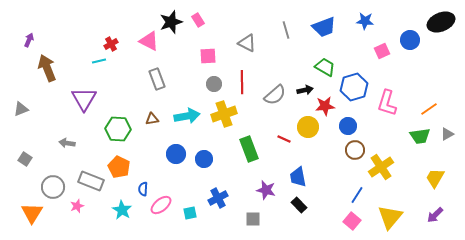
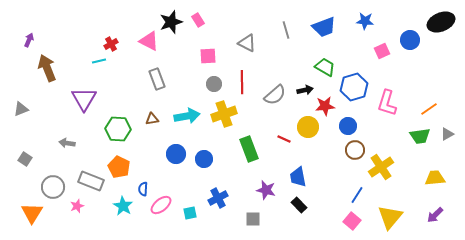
yellow trapezoid at (435, 178): rotated 55 degrees clockwise
cyan star at (122, 210): moved 1 px right, 4 px up
